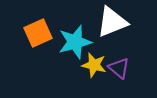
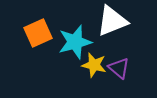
white triangle: moved 1 px up
